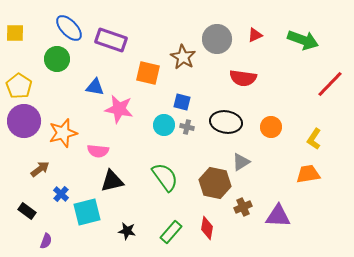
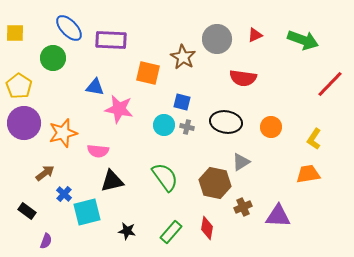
purple rectangle: rotated 16 degrees counterclockwise
green circle: moved 4 px left, 1 px up
purple circle: moved 2 px down
brown arrow: moved 5 px right, 4 px down
blue cross: moved 3 px right
